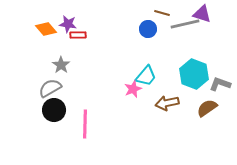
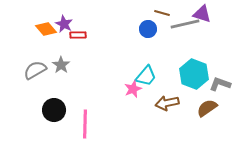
purple star: moved 4 px left; rotated 18 degrees clockwise
gray semicircle: moved 15 px left, 18 px up
